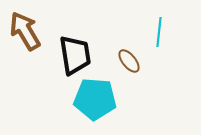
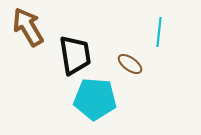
brown arrow: moved 3 px right, 4 px up
brown ellipse: moved 1 px right, 3 px down; rotated 15 degrees counterclockwise
